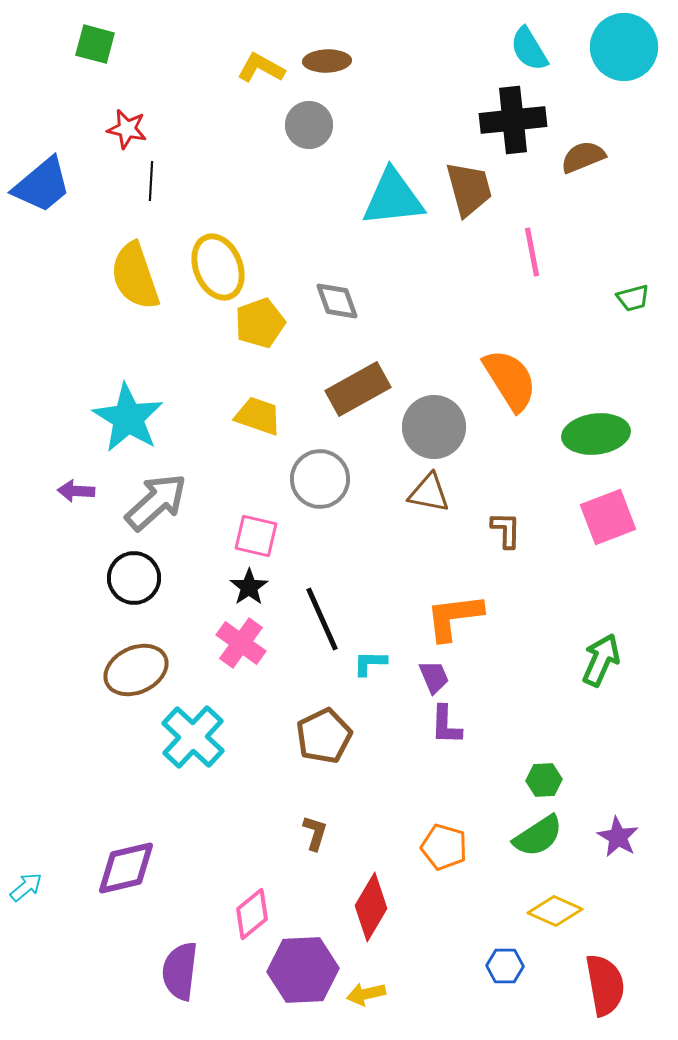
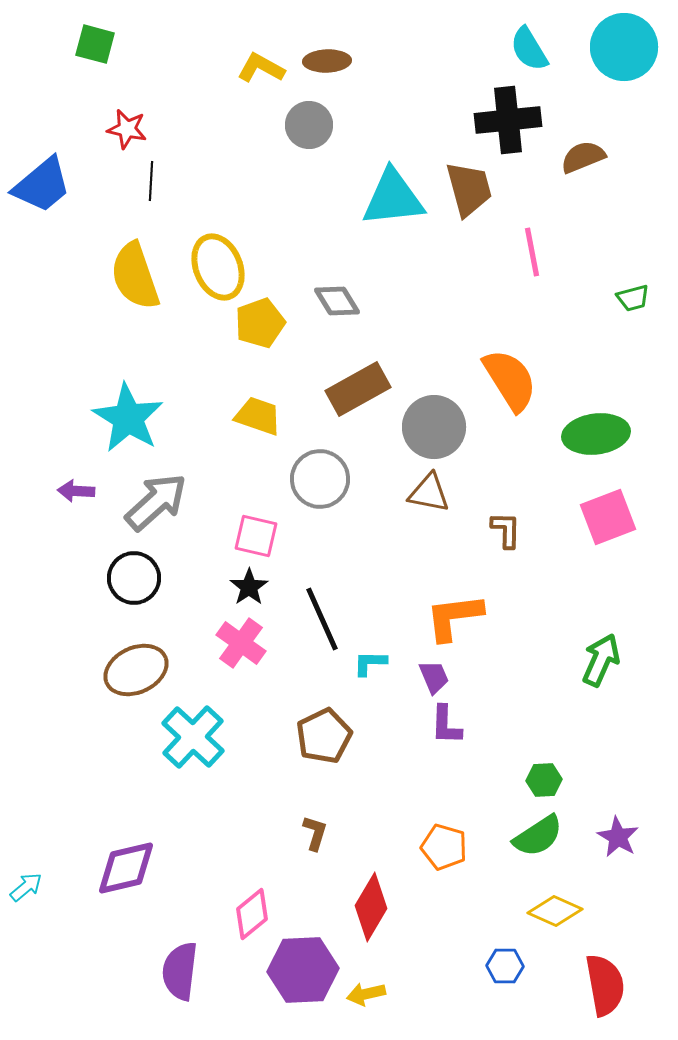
black cross at (513, 120): moved 5 px left
gray diamond at (337, 301): rotated 12 degrees counterclockwise
